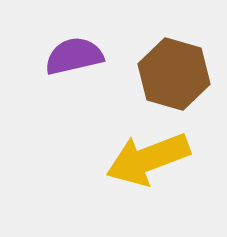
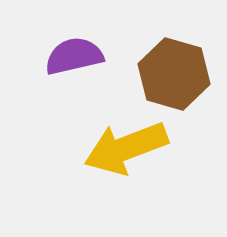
yellow arrow: moved 22 px left, 11 px up
